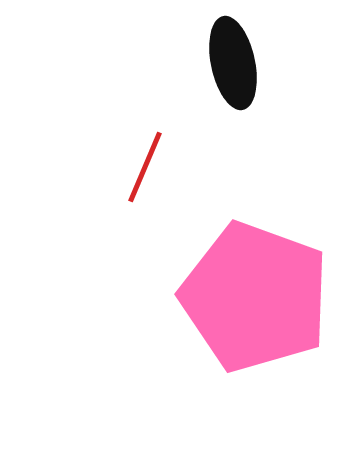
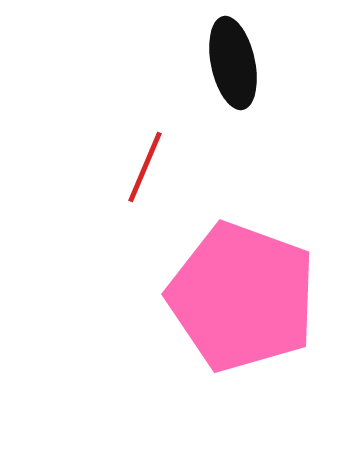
pink pentagon: moved 13 px left
